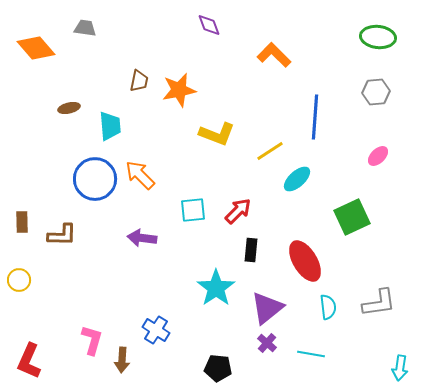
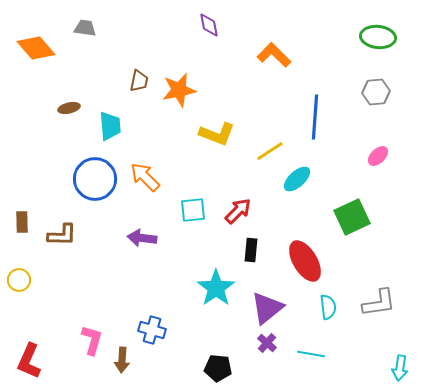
purple diamond: rotated 10 degrees clockwise
orange arrow: moved 5 px right, 2 px down
blue cross: moved 4 px left; rotated 16 degrees counterclockwise
